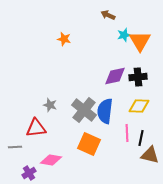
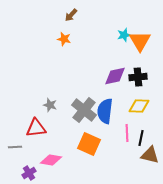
brown arrow: moved 37 px left; rotated 72 degrees counterclockwise
